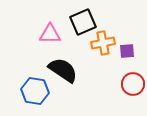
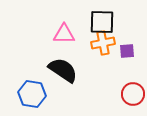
black square: moved 19 px right; rotated 24 degrees clockwise
pink triangle: moved 14 px right
red circle: moved 10 px down
blue hexagon: moved 3 px left, 3 px down
